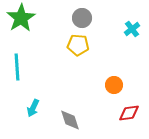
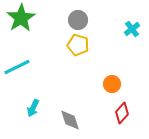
gray circle: moved 4 px left, 2 px down
yellow pentagon: rotated 10 degrees clockwise
cyan line: rotated 68 degrees clockwise
orange circle: moved 2 px left, 1 px up
red diamond: moved 7 px left; rotated 40 degrees counterclockwise
